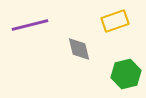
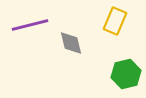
yellow rectangle: rotated 48 degrees counterclockwise
gray diamond: moved 8 px left, 6 px up
